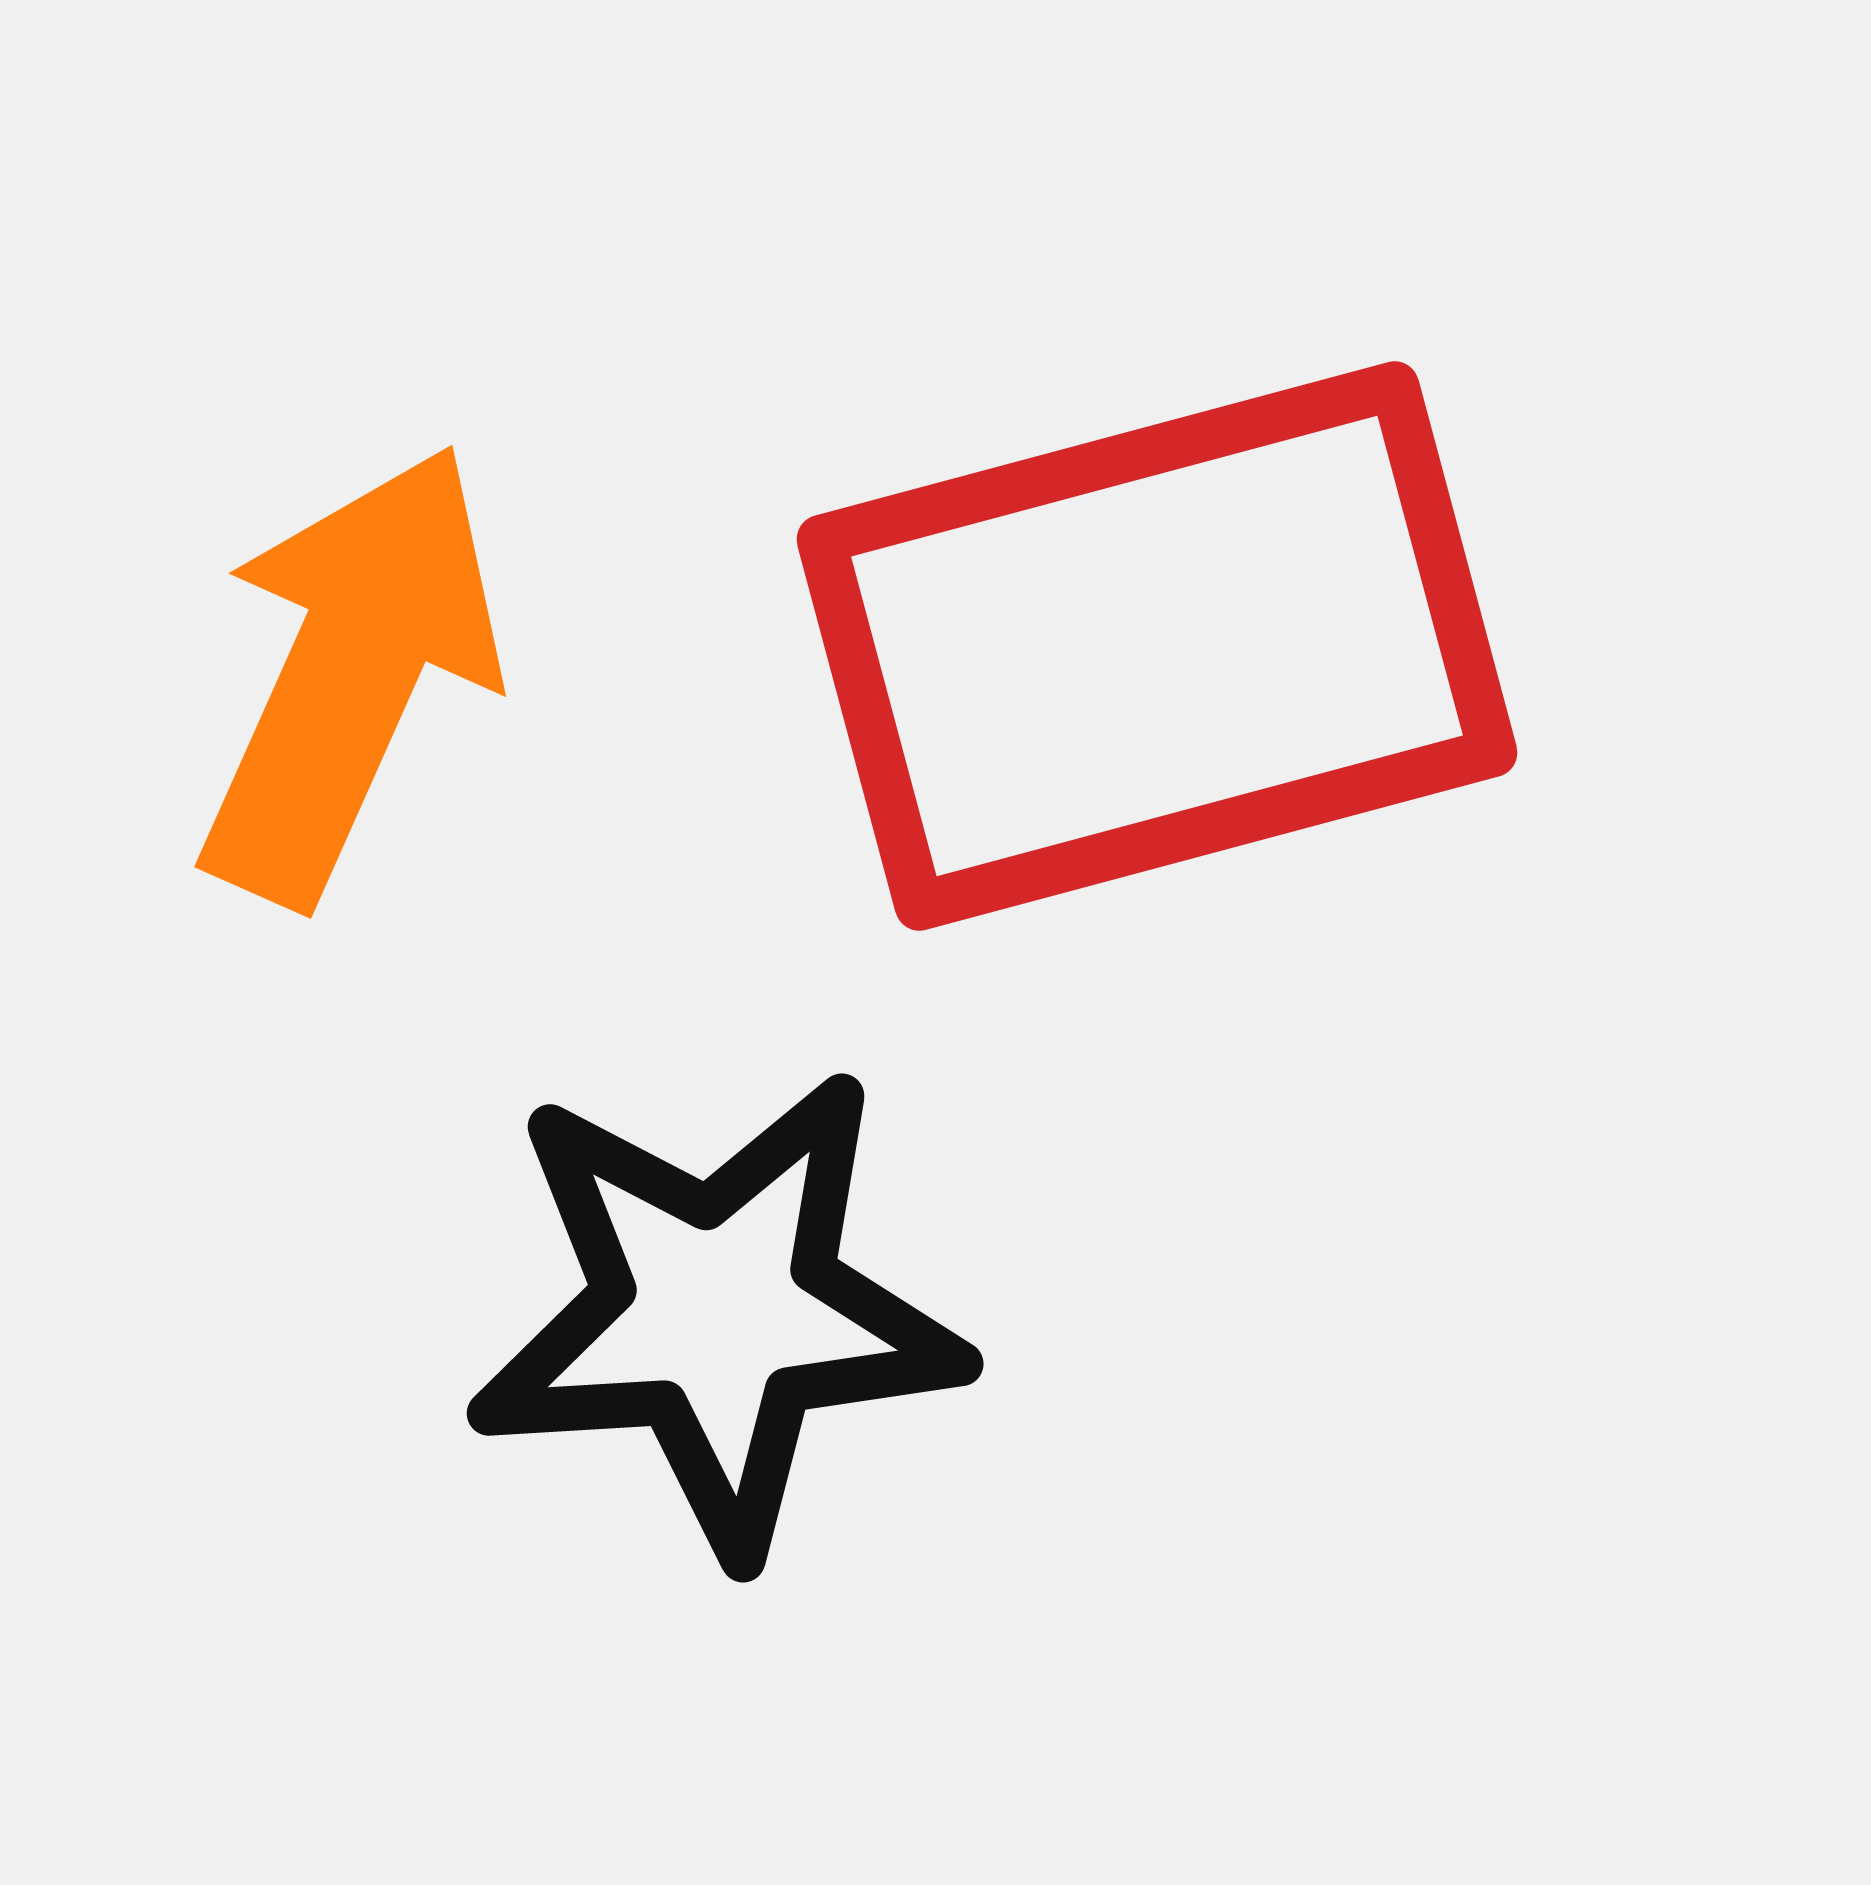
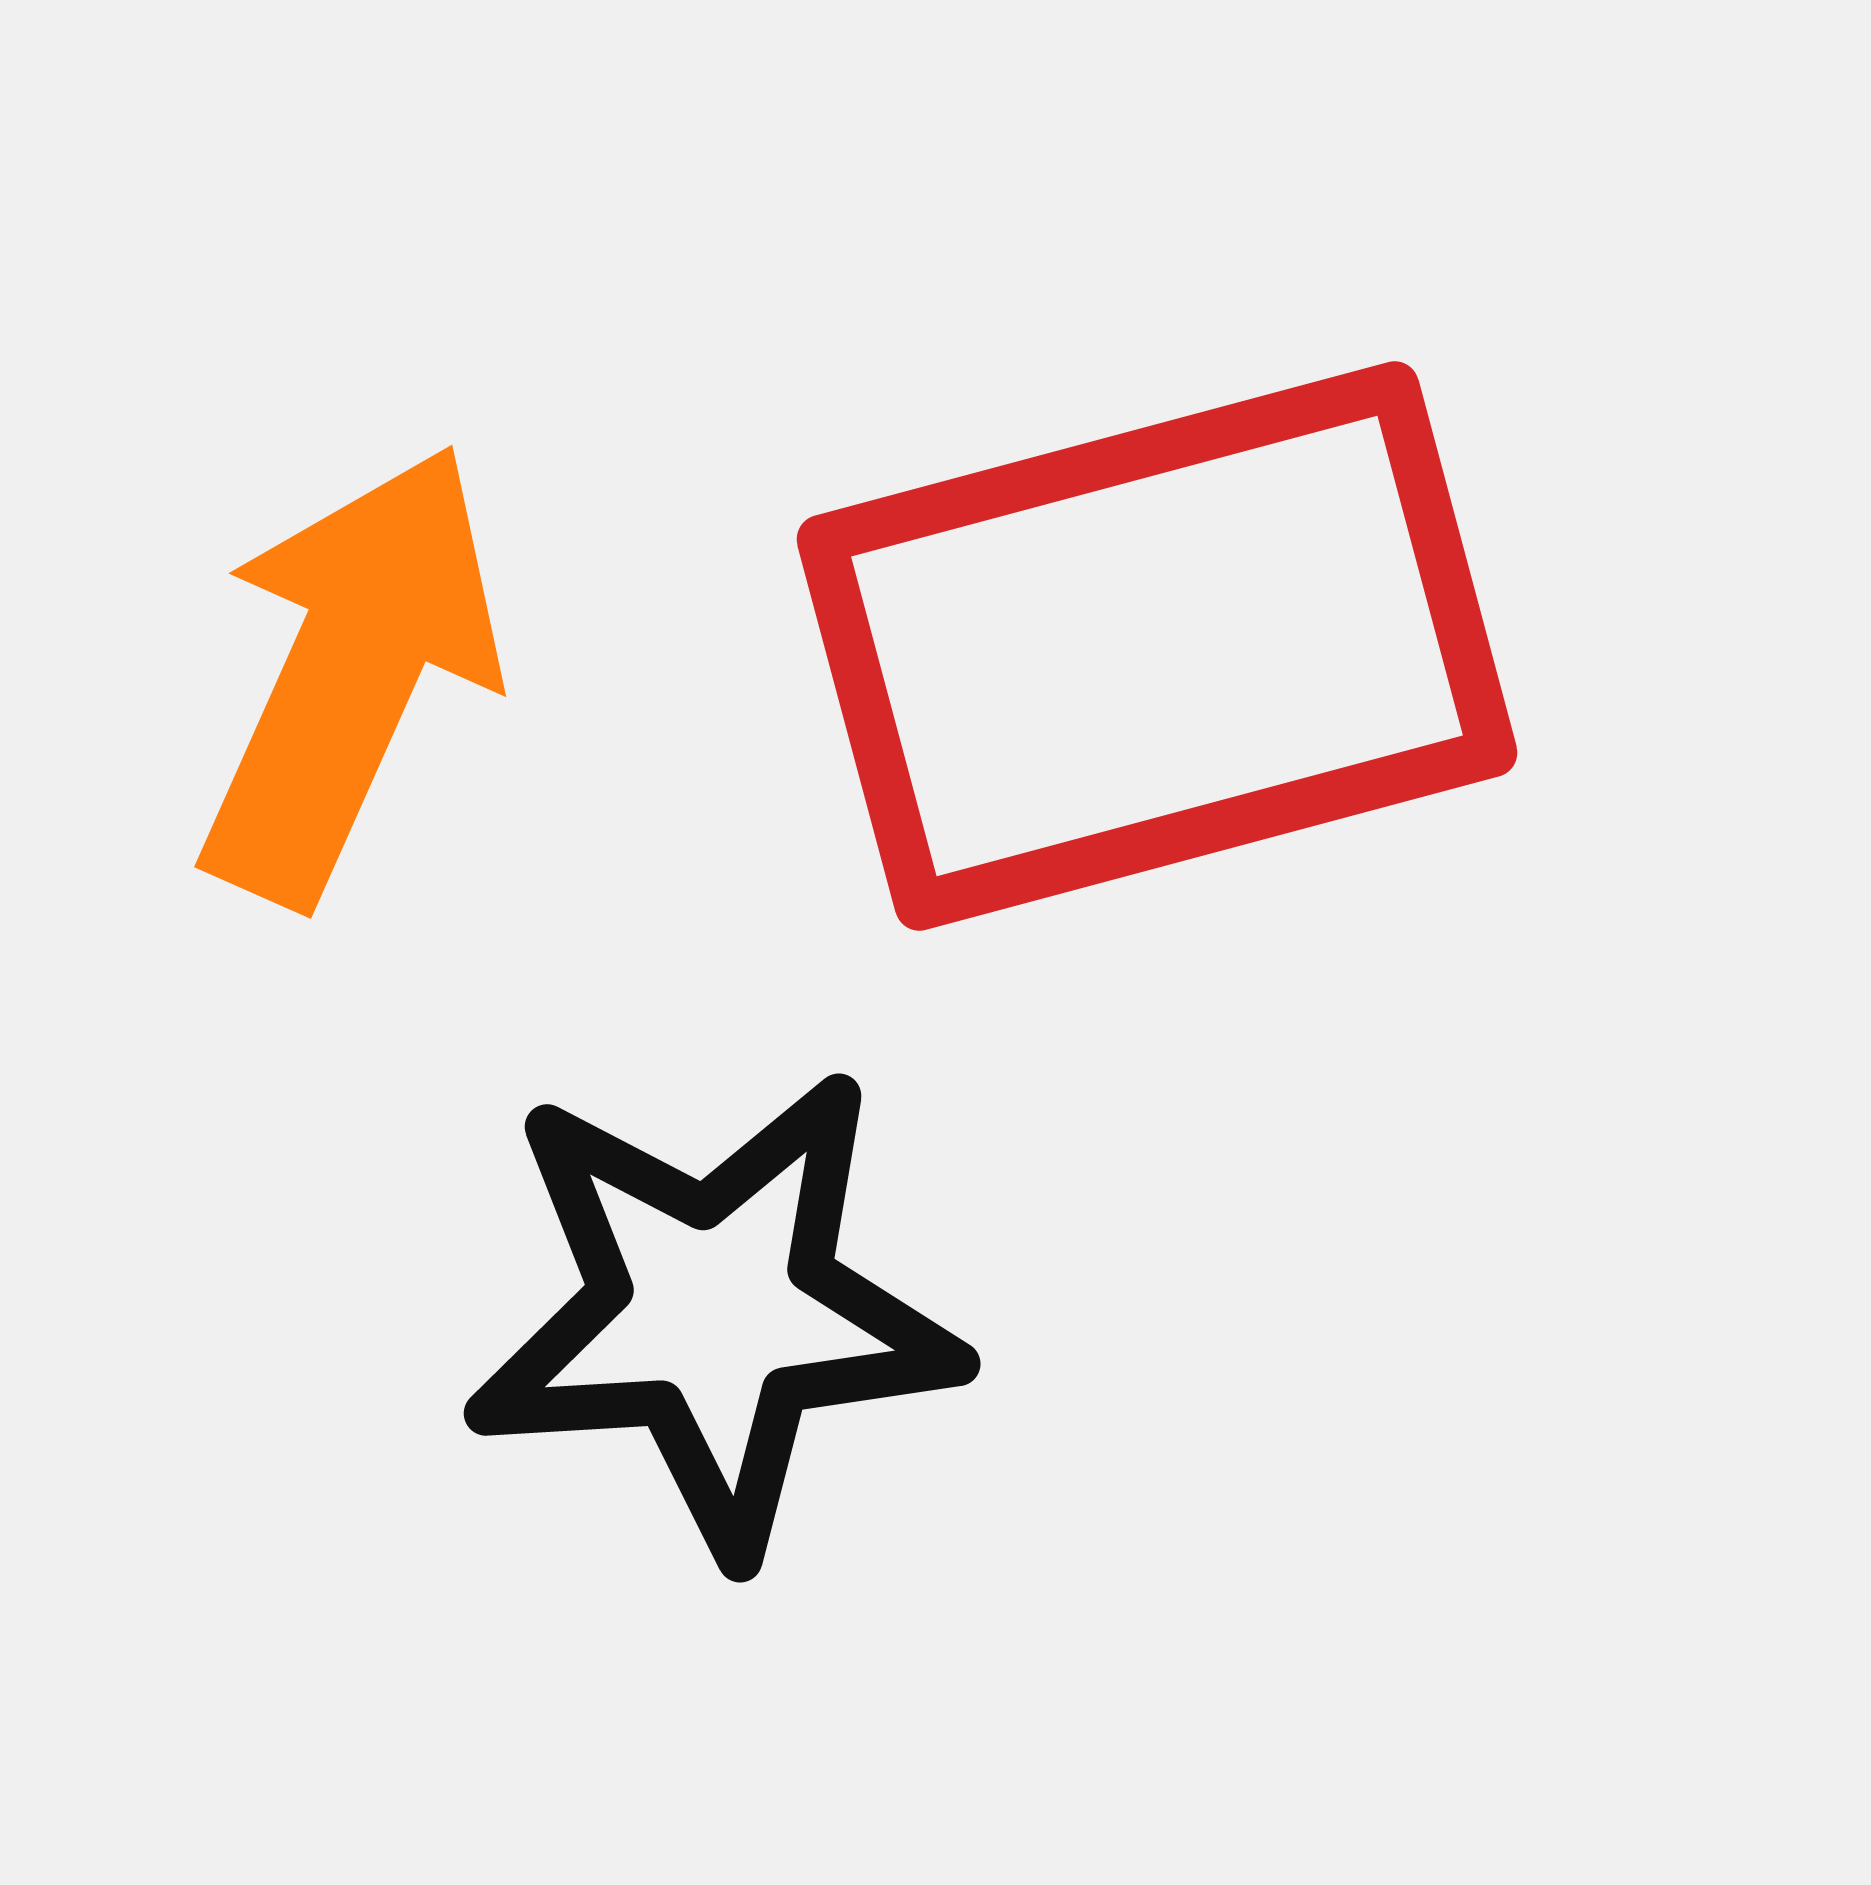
black star: moved 3 px left
